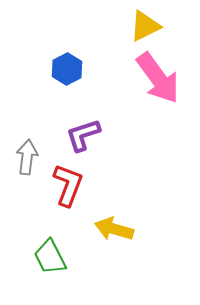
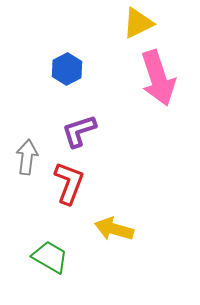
yellow triangle: moved 7 px left, 3 px up
pink arrow: rotated 18 degrees clockwise
purple L-shape: moved 4 px left, 4 px up
red L-shape: moved 1 px right, 2 px up
green trapezoid: rotated 147 degrees clockwise
